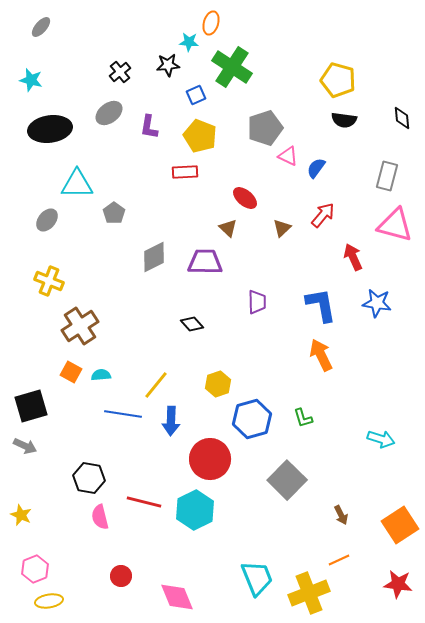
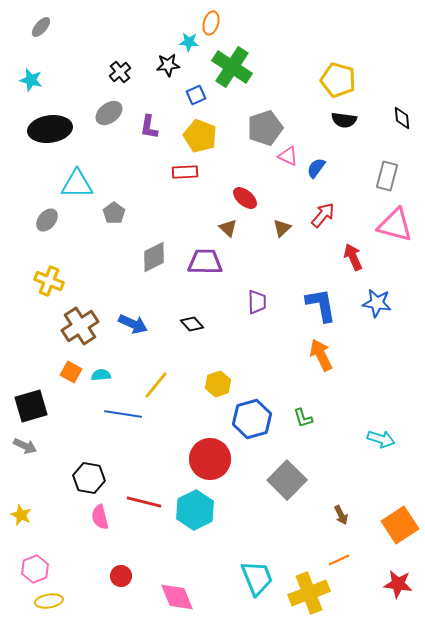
blue arrow at (171, 421): moved 38 px left, 97 px up; rotated 68 degrees counterclockwise
